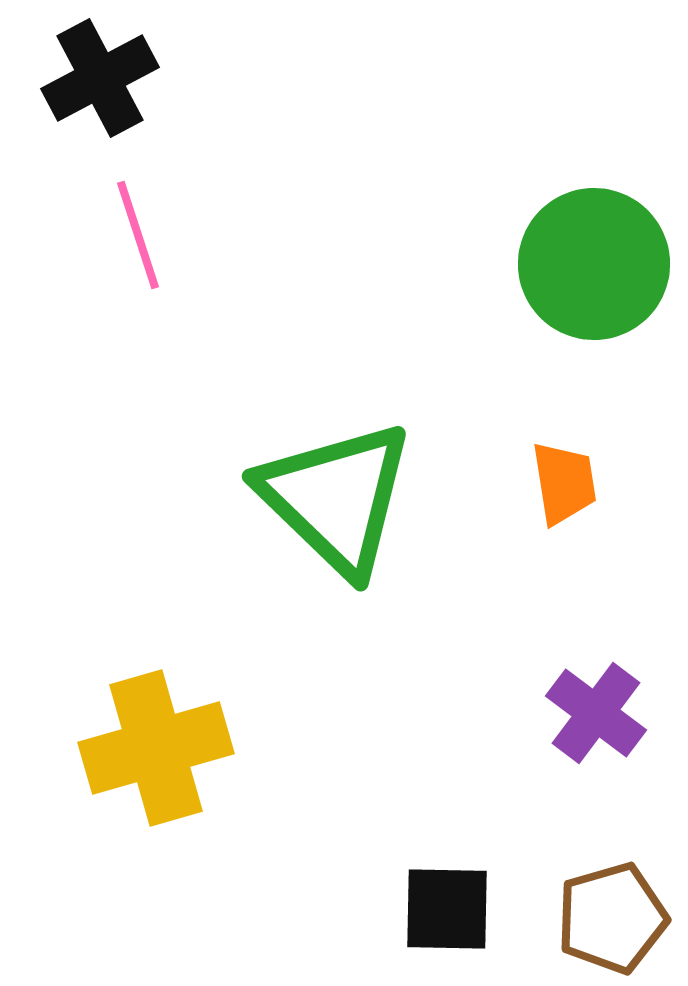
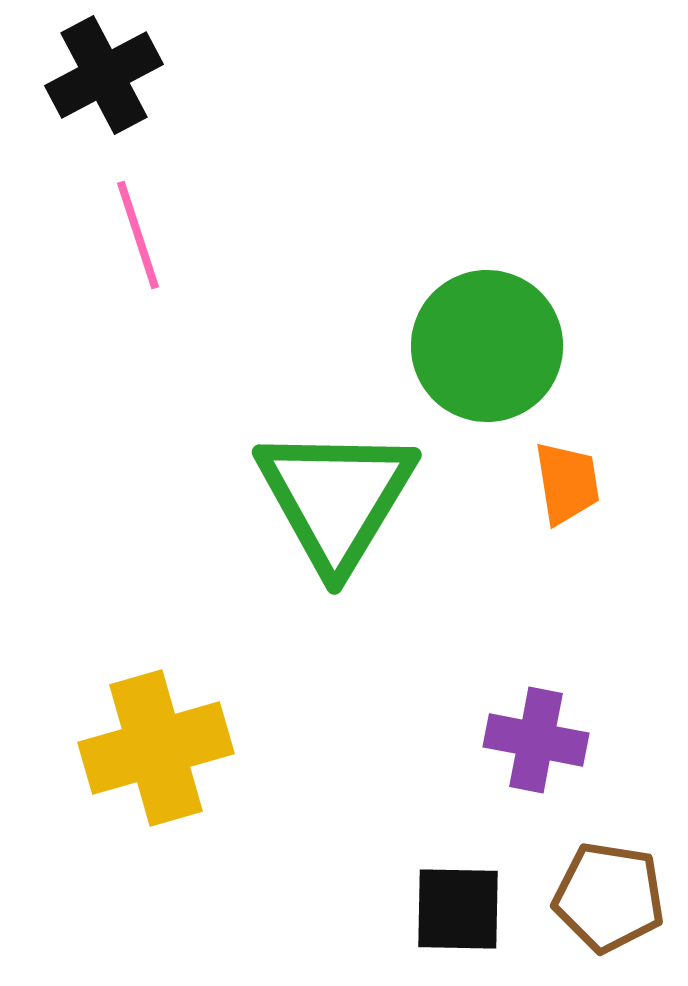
black cross: moved 4 px right, 3 px up
green circle: moved 107 px left, 82 px down
orange trapezoid: moved 3 px right
green triangle: rotated 17 degrees clockwise
purple cross: moved 60 px left, 27 px down; rotated 26 degrees counterclockwise
black square: moved 11 px right
brown pentagon: moved 3 px left, 21 px up; rotated 25 degrees clockwise
